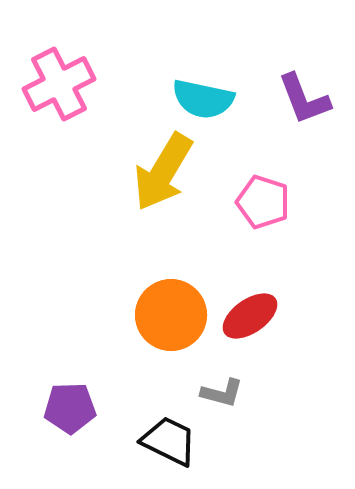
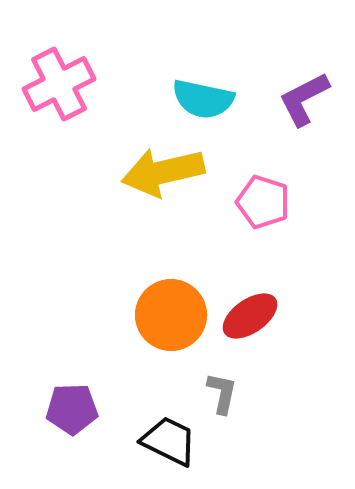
purple L-shape: rotated 84 degrees clockwise
yellow arrow: rotated 46 degrees clockwise
gray L-shape: rotated 93 degrees counterclockwise
purple pentagon: moved 2 px right, 1 px down
